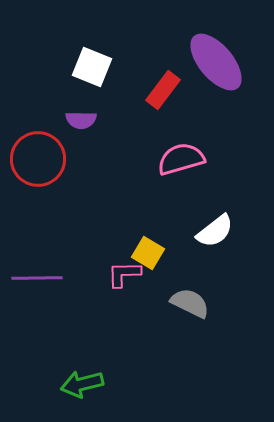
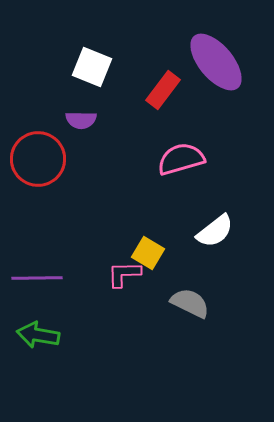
green arrow: moved 44 px left, 49 px up; rotated 24 degrees clockwise
